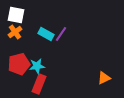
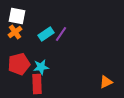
white square: moved 1 px right, 1 px down
cyan rectangle: rotated 63 degrees counterclockwise
cyan star: moved 4 px right, 1 px down
orange triangle: moved 2 px right, 4 px down
red rectangle: moved 2 px left; rotated 24 degrees counterclockwise
